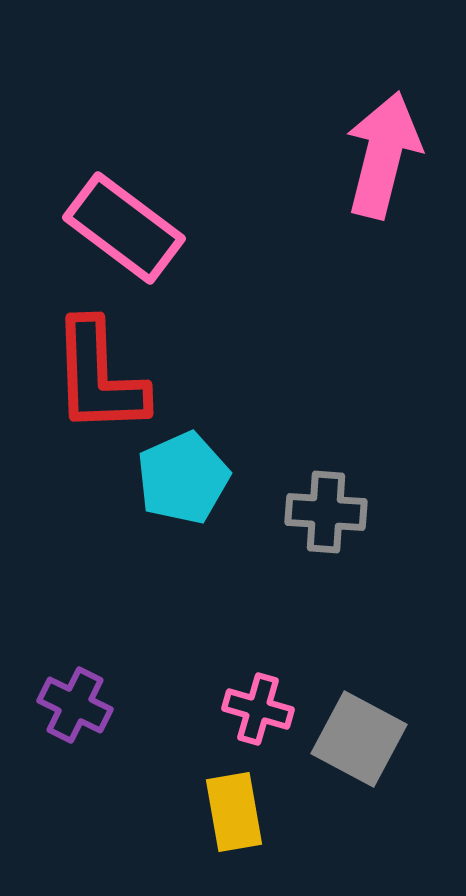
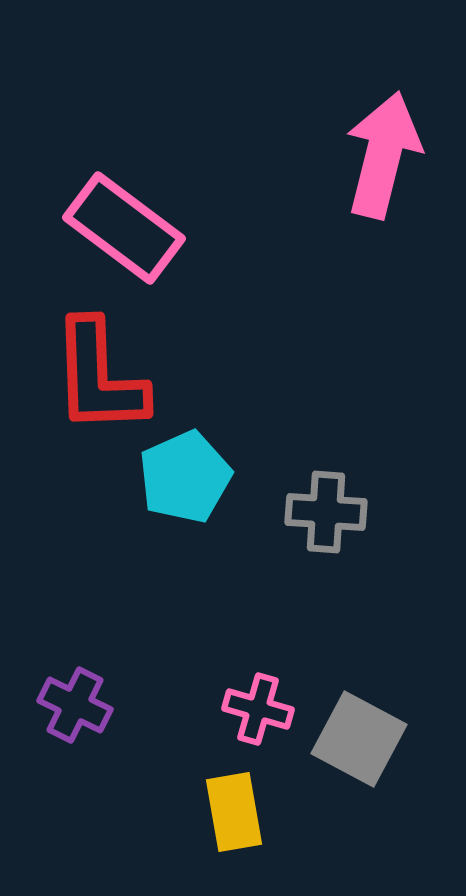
cyan pentagon: moved 2 px right, 1 px up
